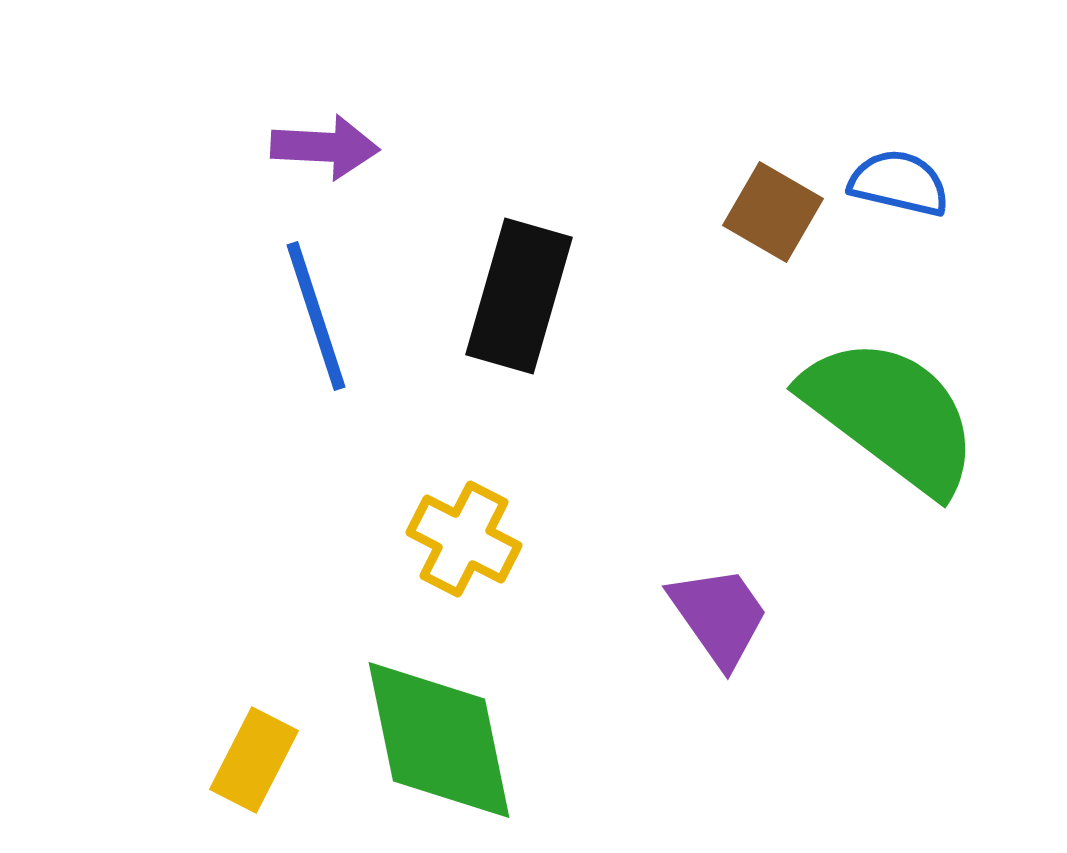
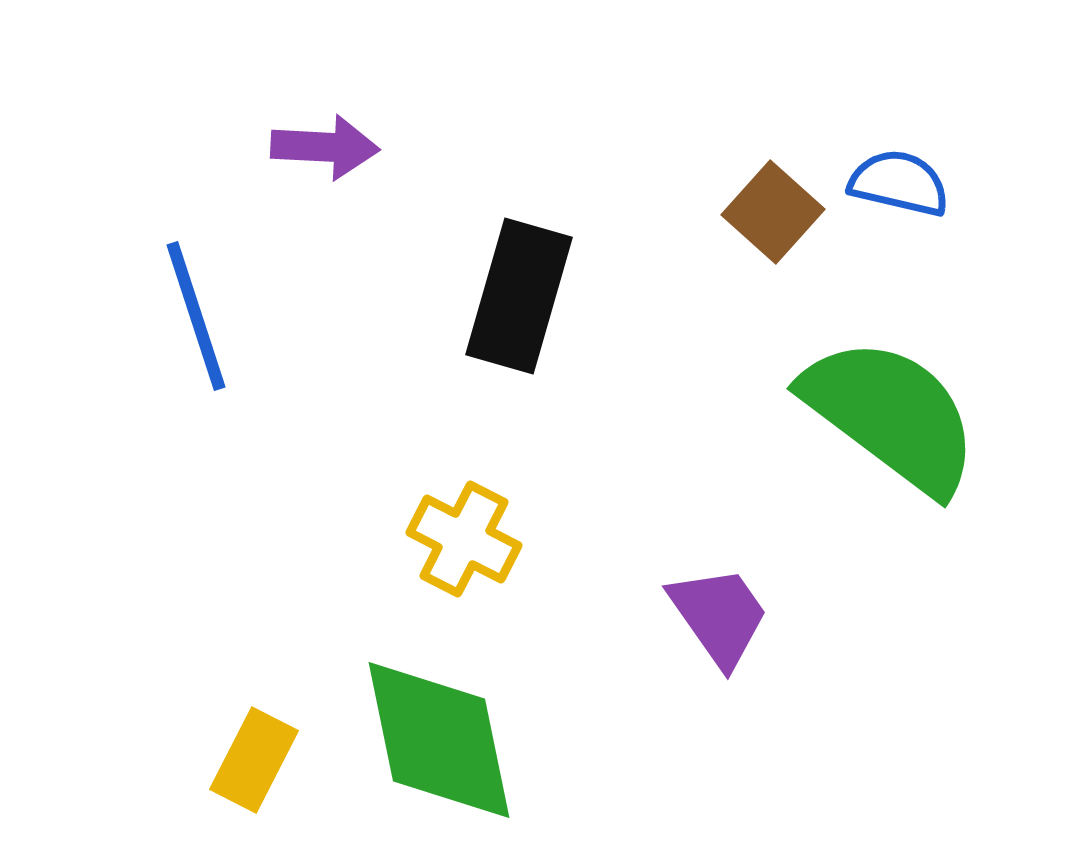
brown square: rotated 12 degrees clockwise
blue line: moved 120 px left
